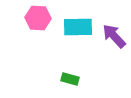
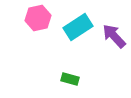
pink hexagon: rotated 15 degrees counterclockwise
cyan rectangle: rotated 32 degrees counterclockwise
